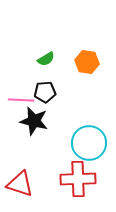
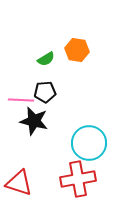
orange hexagon: moved 10 px left, 12 px up
red cross: rotated 8 degrees counterclockwise
red triangle: moved 1 px left, 1 px up
